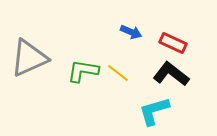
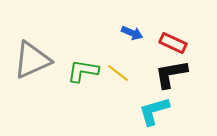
blue arrow: moved 1 px right, 1 px down
gray triangle: moved 3 px right, 2 px down
black L-shape: rotated 48 degrees counterclockwise
